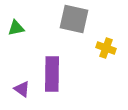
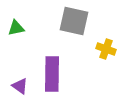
gray square: moved 2 px down
yellow cross: moved 1 px down
purple triangle: moved 2 px left, 3 px up
